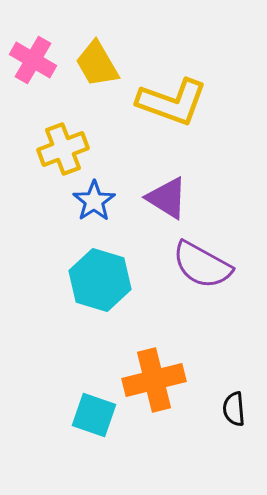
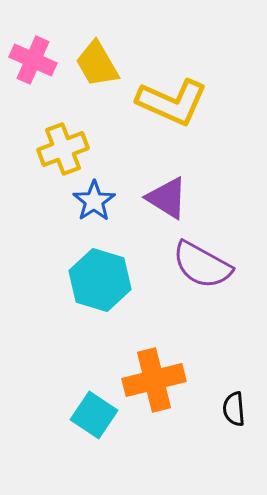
pink cross: rotated 6 degrees counterclockwise
yellow L-shape: rotated 4 degrees clockwise
cyan square: rotated 15 degrees clockwise
